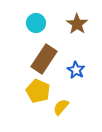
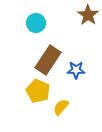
brown star: moved 11 px right, 9 px up
brown rectangle: moved 4 px right, 1 px down
blue star: rotated 30 degrees counterclockwise
